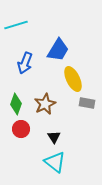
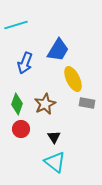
green diamond: moved 1 px right
